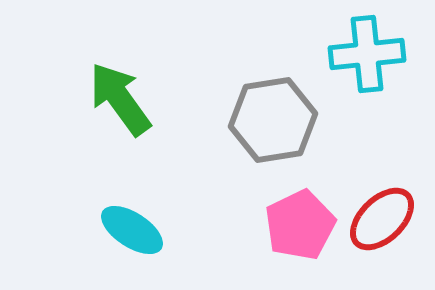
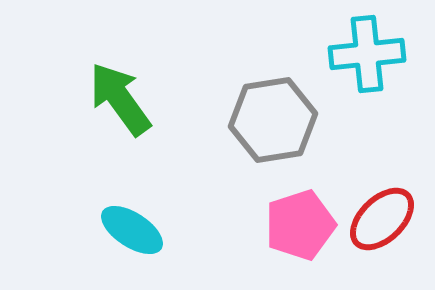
pink pentagon: rotated 8 degrees clockwise
